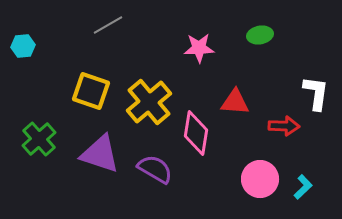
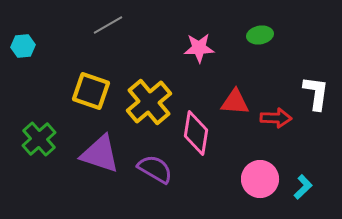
red arrow: moved 8 px left, 8 px up
